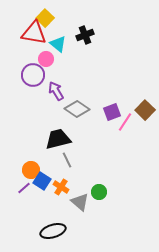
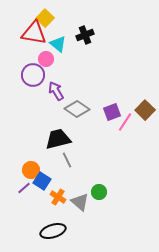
orange cross: moved 3 px left, 10 px down
